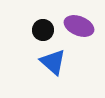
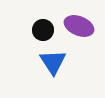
blue triangle: rotated 16 degrees clockwise
